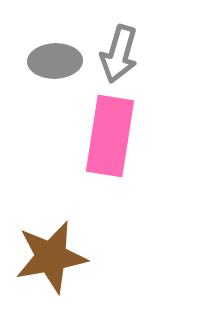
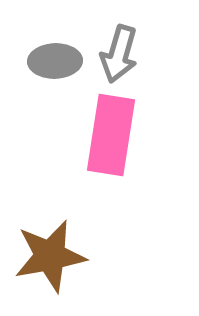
pink rectangle: moved 1 px right, 1 px up
brown star: moved 1 px left, 1 px up
